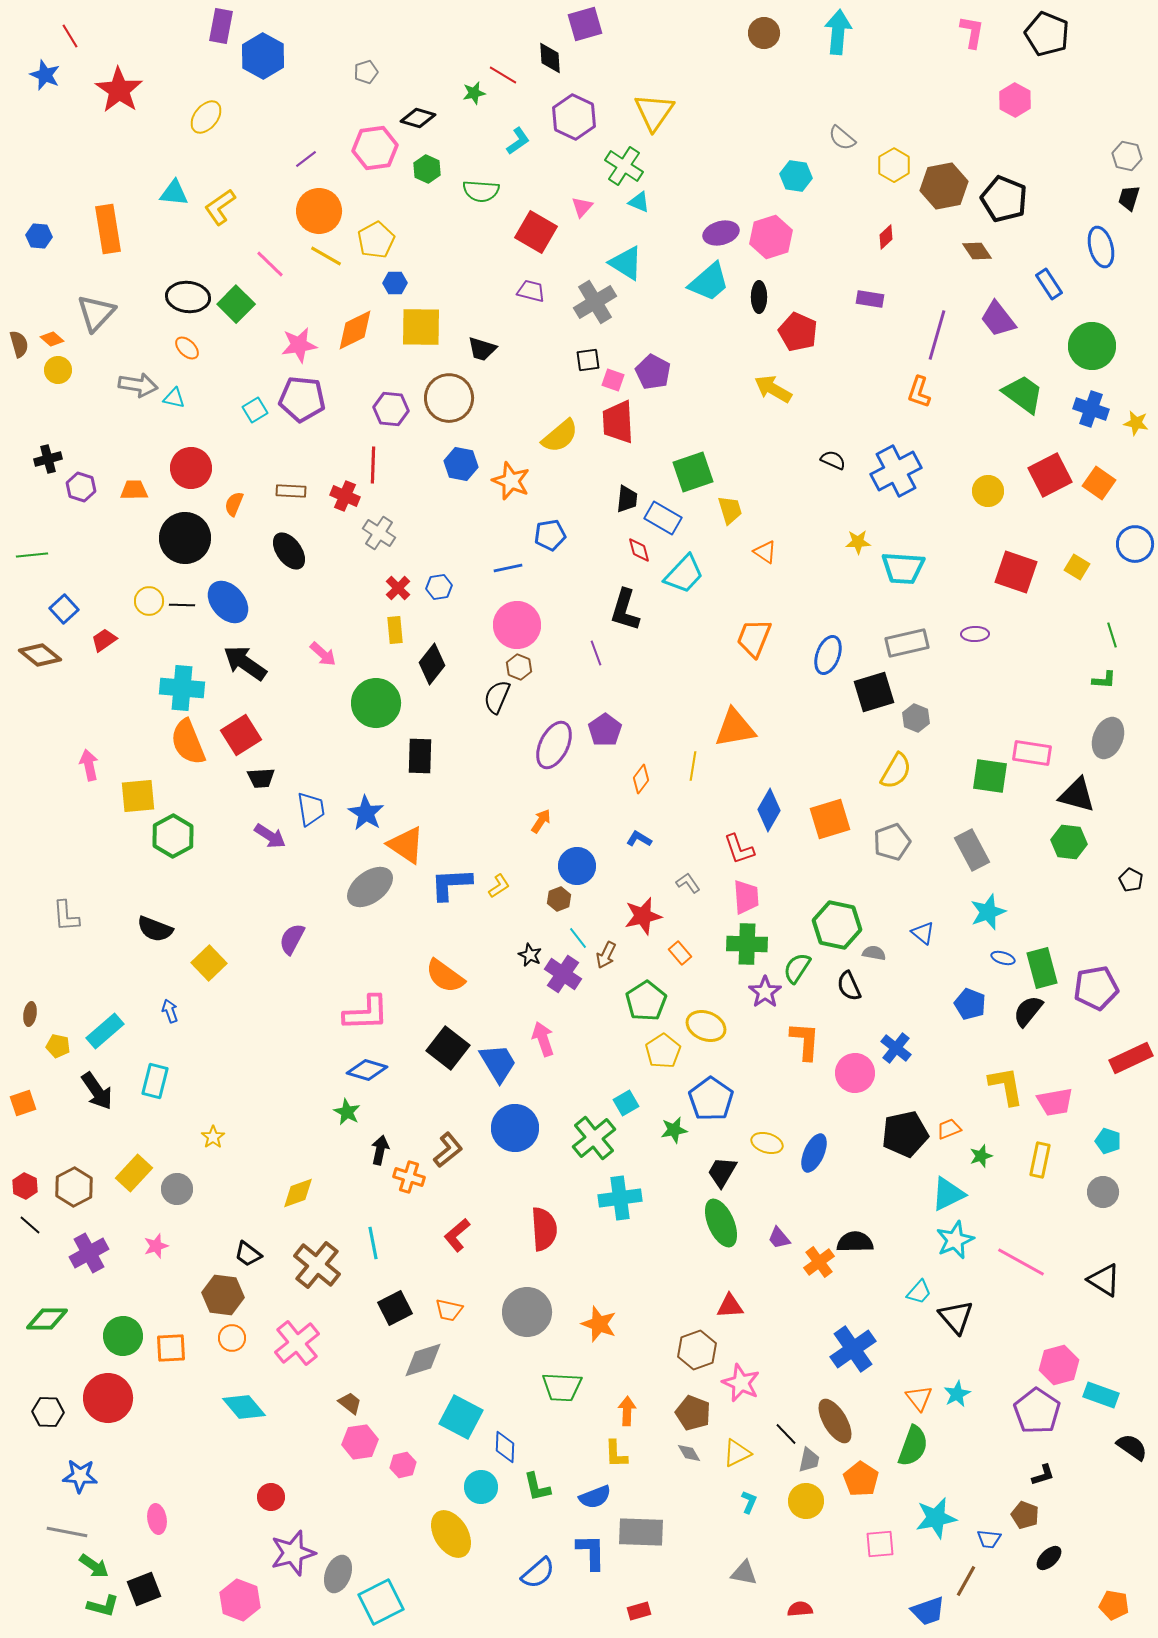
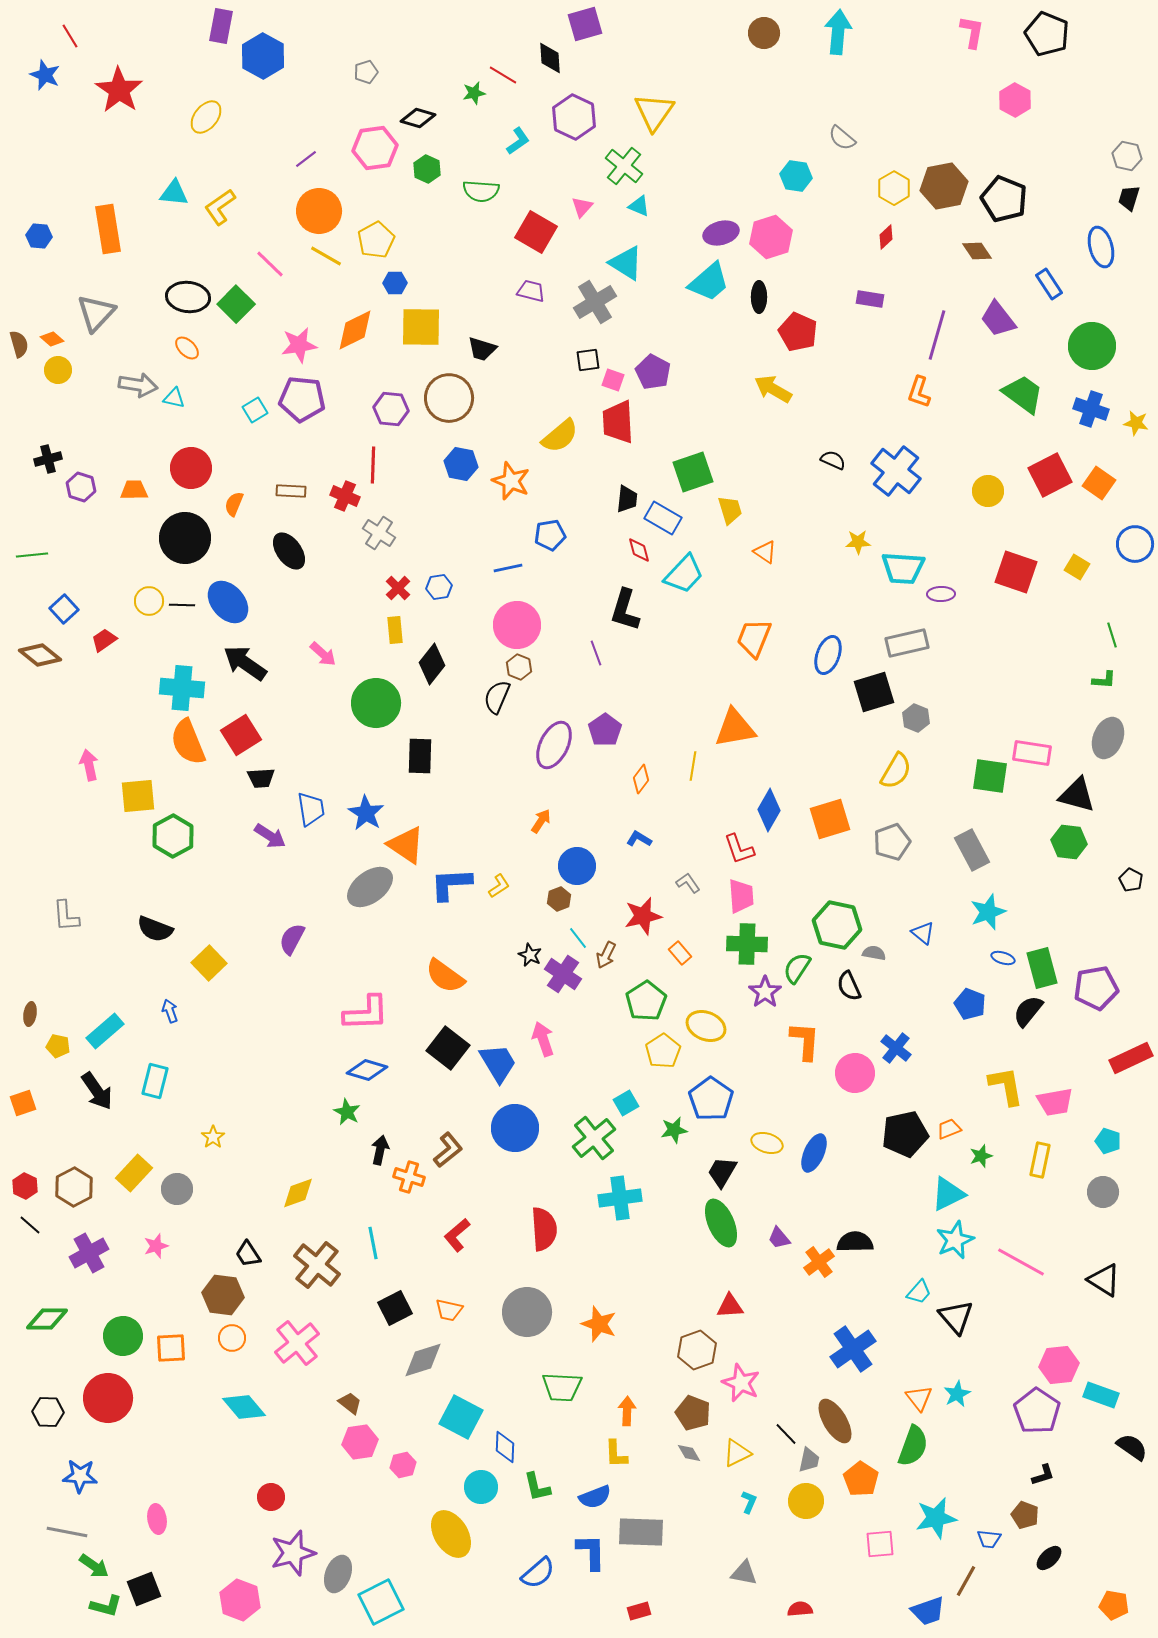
yellow hexagon at (894, 165): moved 23 px down
green cross at (624, 166): rotated 6 degrees clockwise
cyan triangle at (639, 202): moved 4 px down
blue cross at (896, 471): rotated 24 degrees counterclockwise
purple ellipse at (975, 634): moved 34 px left, 40 px up
pink trapezoid at (746, 897): moved 5 px left, 1 px up
black trapezoid at (248, 1254): rotated 20 degrees clockwise
pink hexagon at (1059, 1365): rotated 9 degrees clockwise
green L-shape at (103, 1606): moved 3 px right
